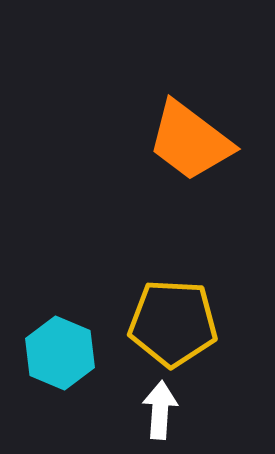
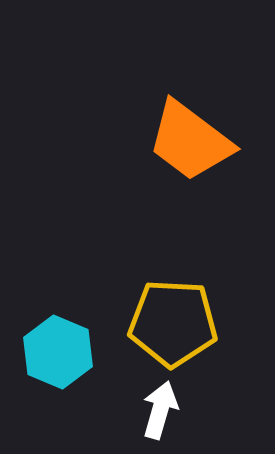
cyan hexagon: moved 2 px left, 1 px up
white arrow: rotated 12 degrees clockwise
